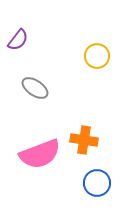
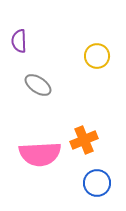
purple semicircle: moved 1 px right, 1 px down; rotated 140 degrees clockwise
gray ellipse: moved 3 px right, 3 px up
orange cross: rotated 32 degrees counterclockwise
pink semicircle: rotated 18 degrees clockwise
